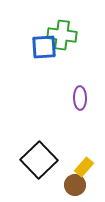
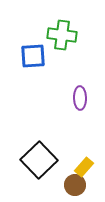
blue square: moved 11 px left, 9 px down
